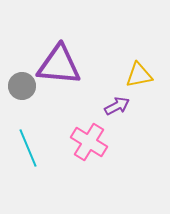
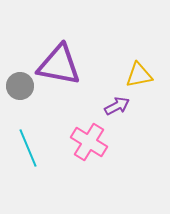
purple triangle: rotated 6 degrees clockwise
gray circle: moved 2 px left
